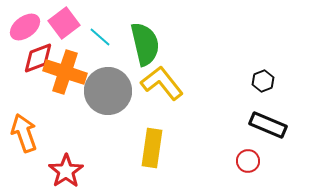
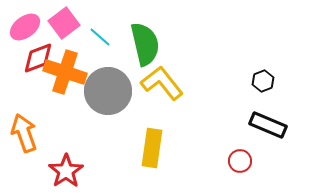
red circle: moved 8 px left
